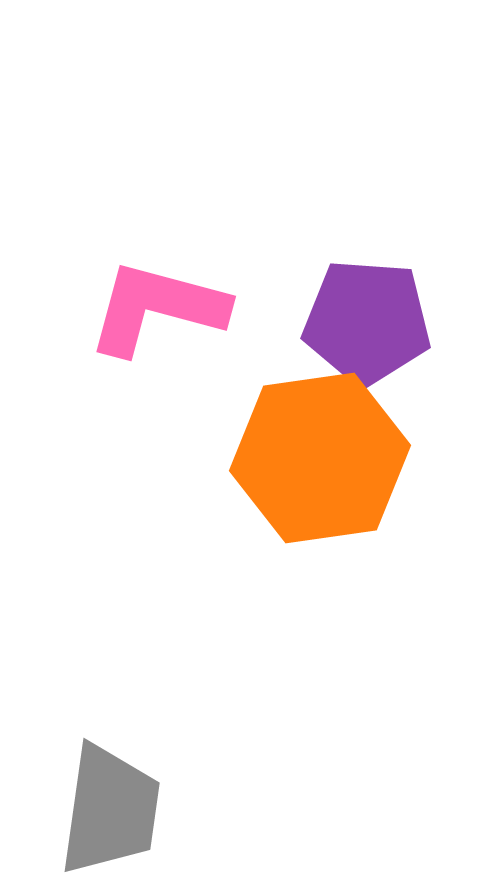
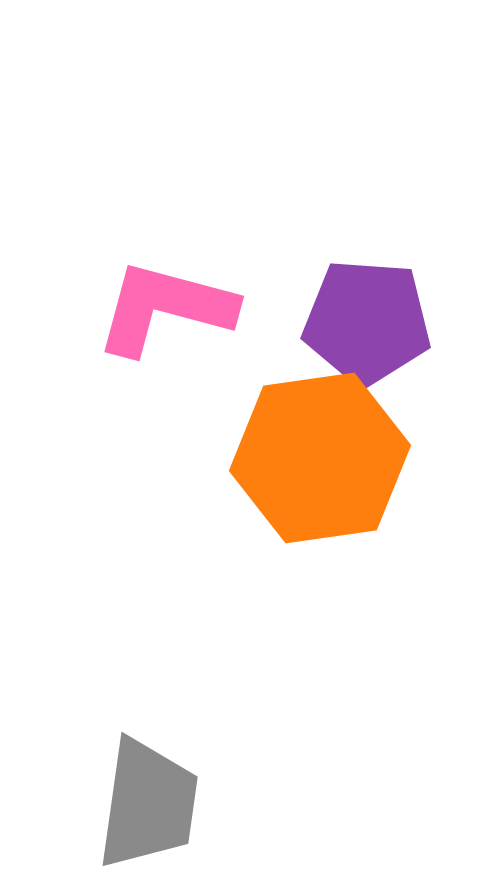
pink L-shape: moved 8 px right
gray trapezoid: moved 38 px right, 6 px up
